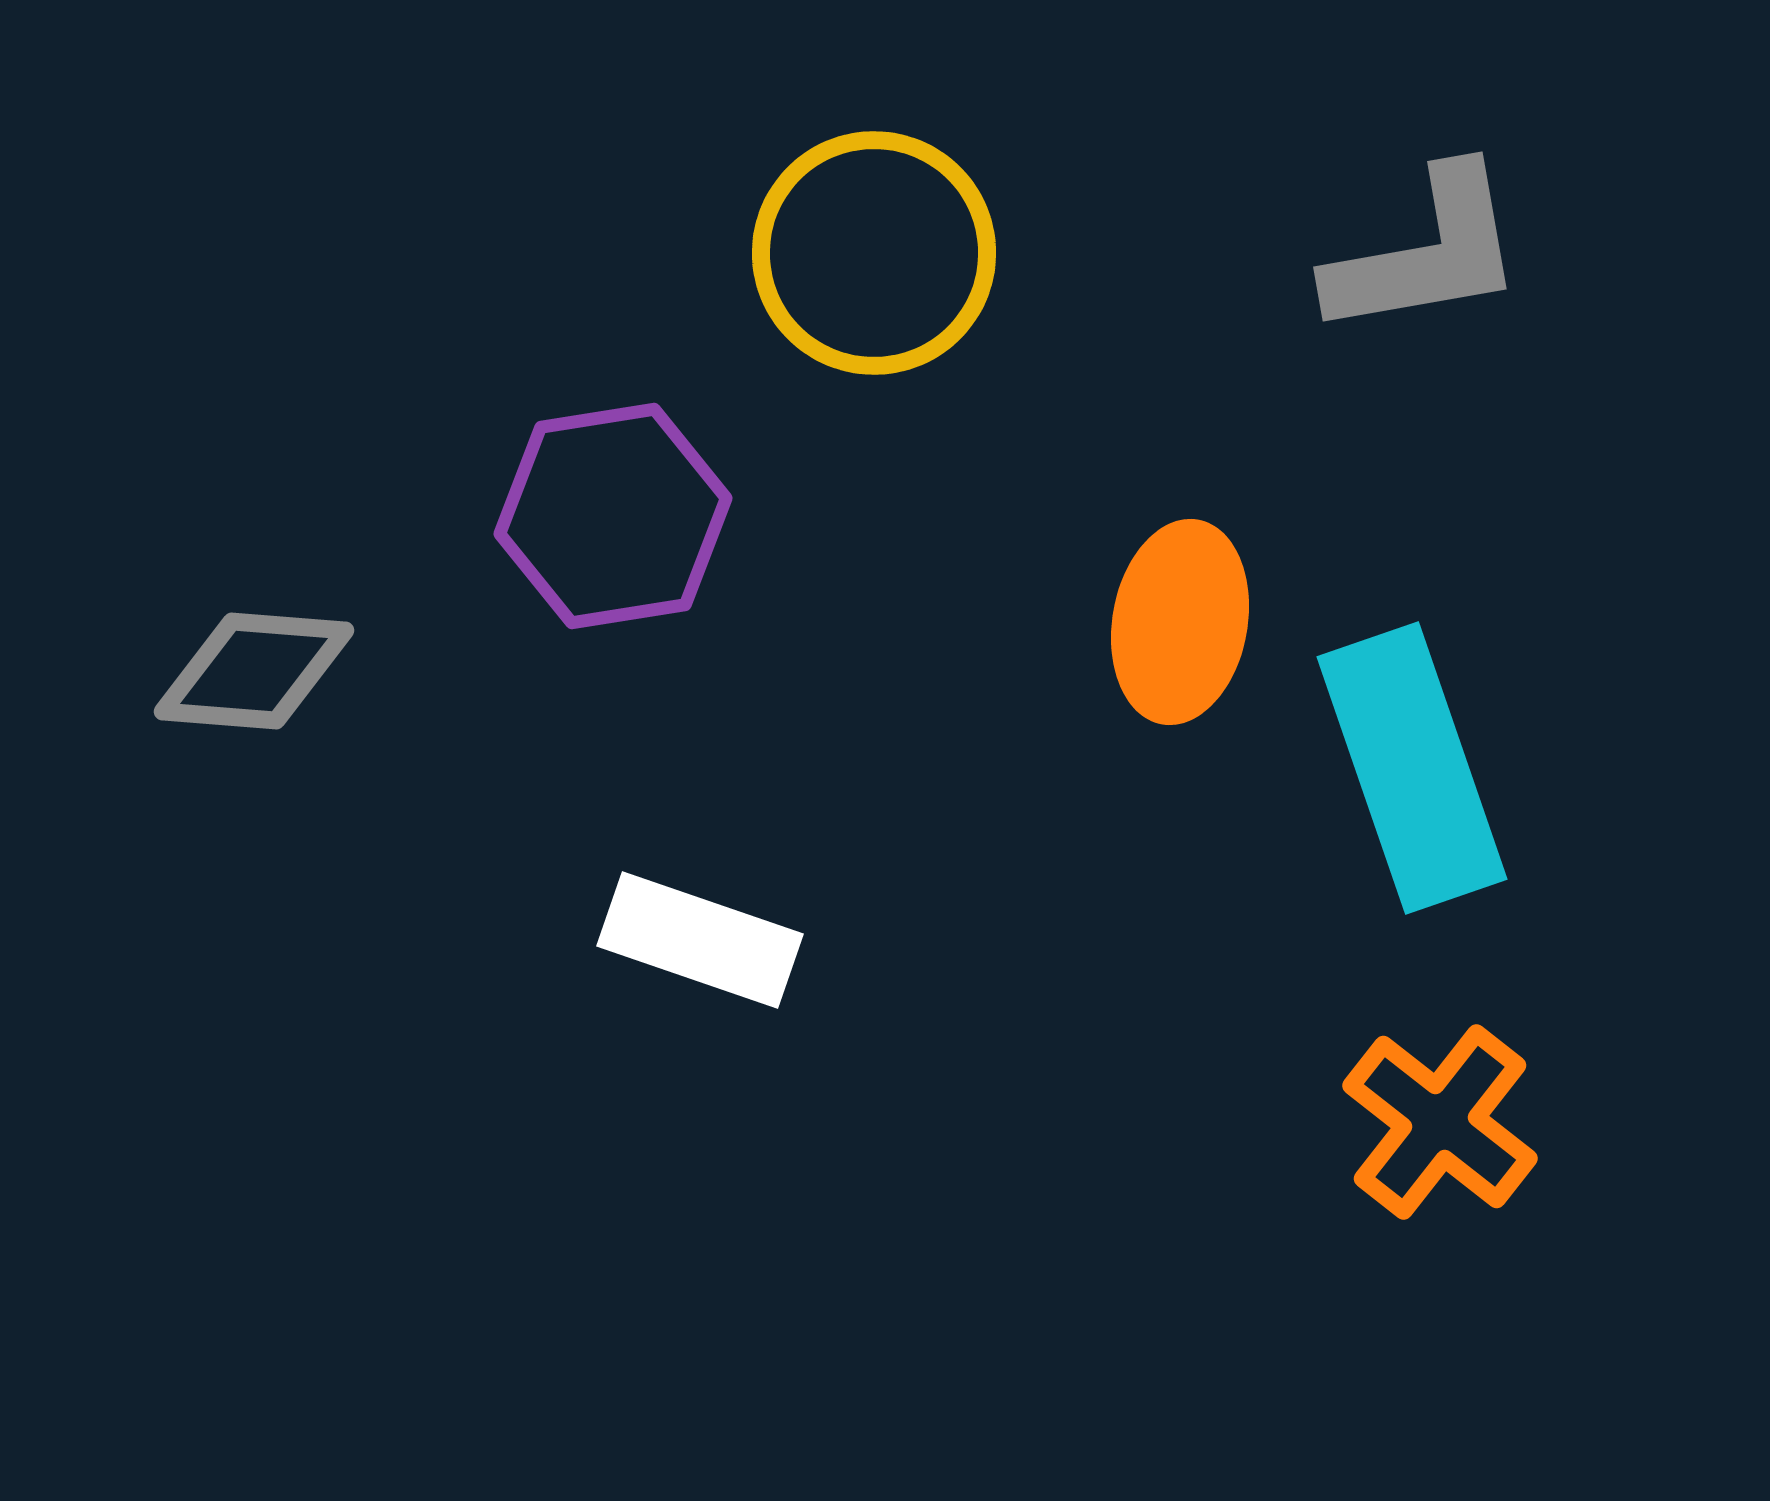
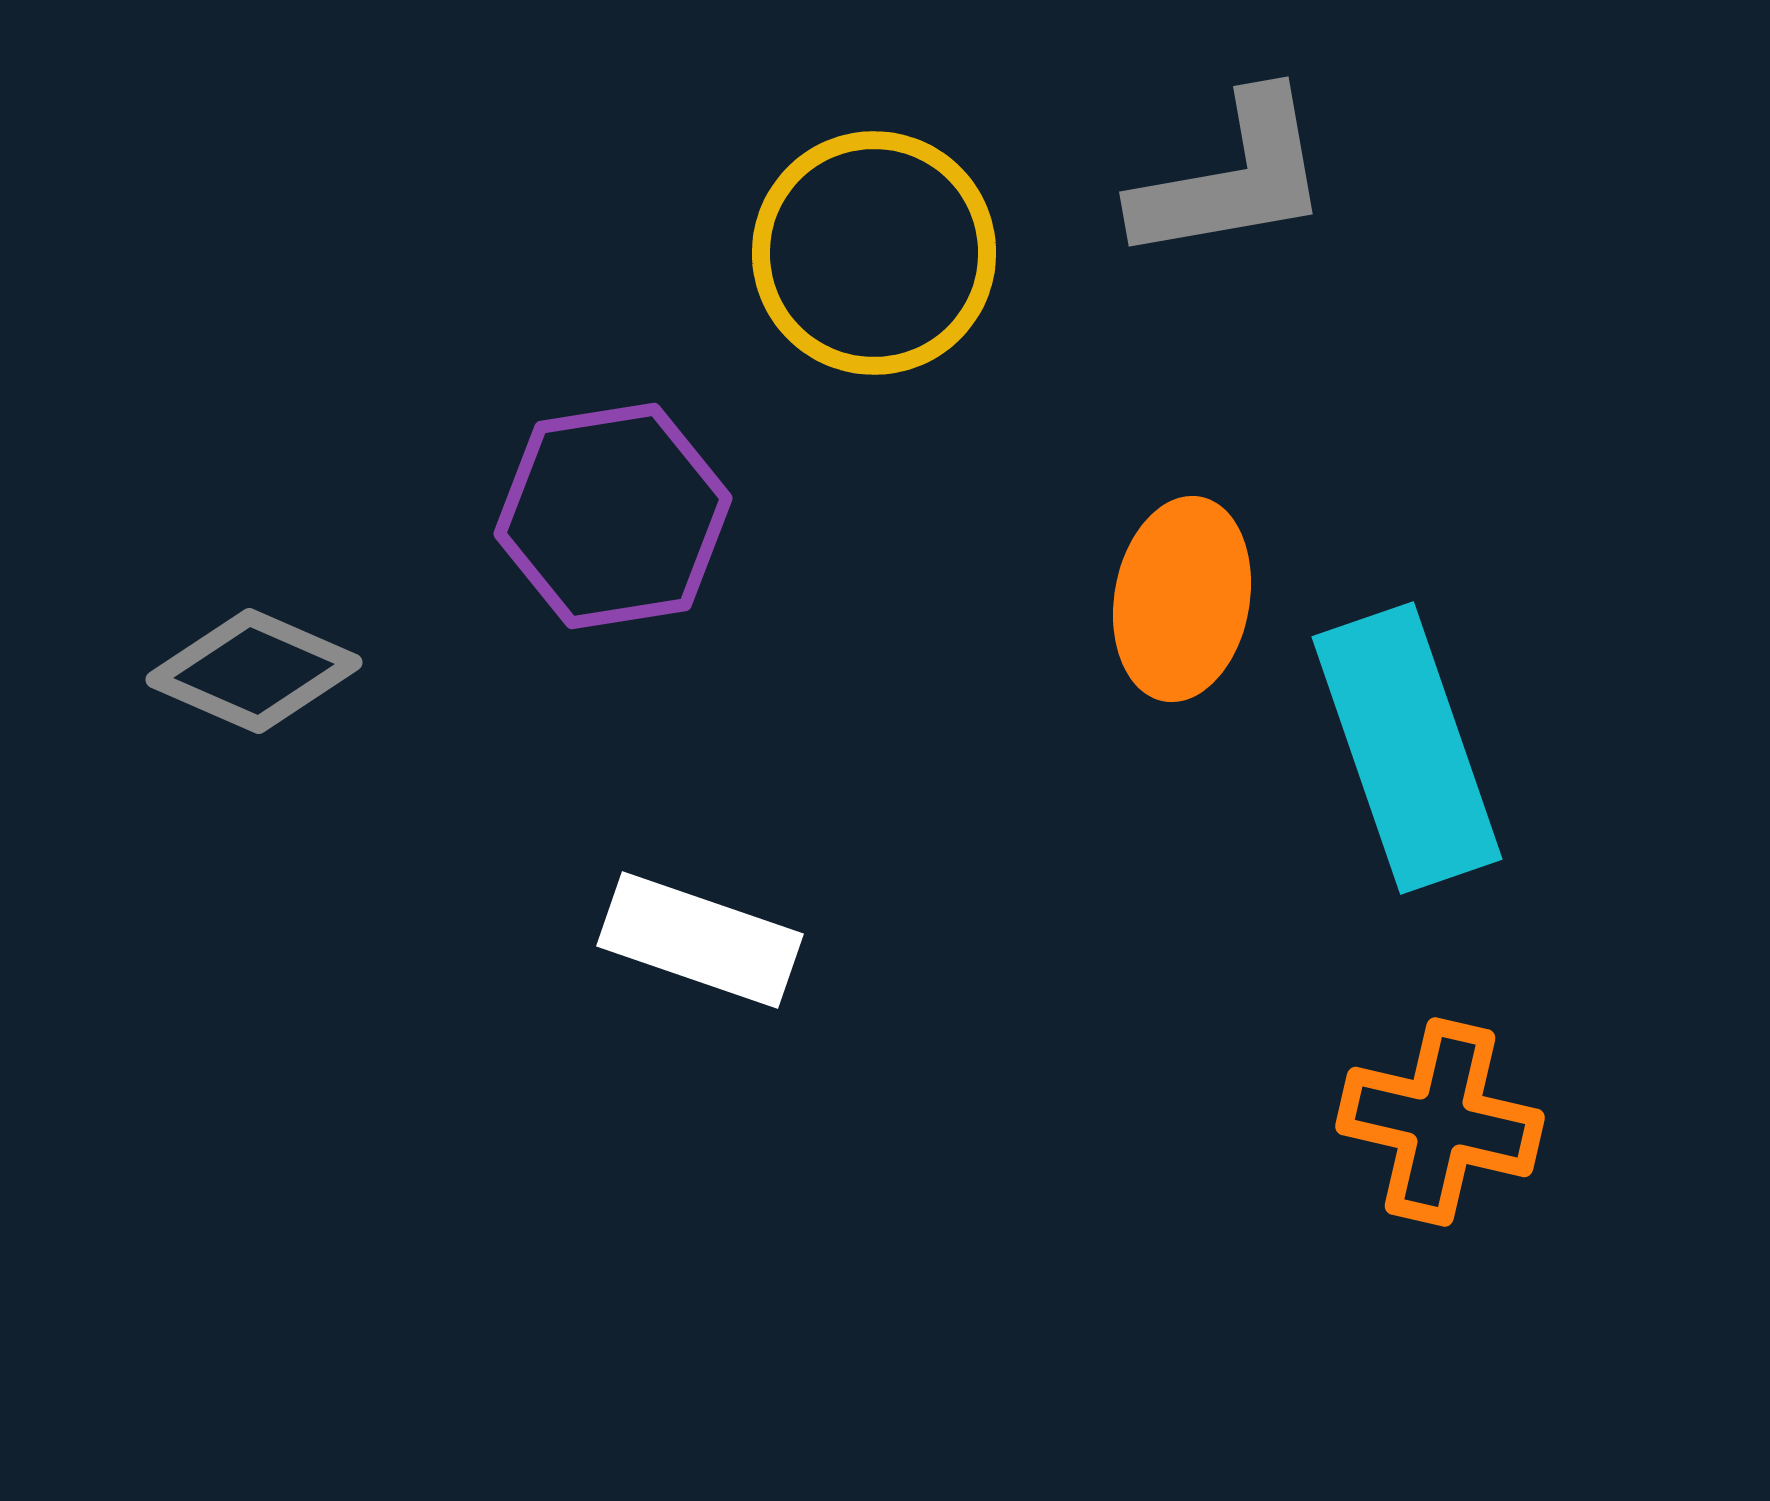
gray L-shape: moved 194 px left, 75 px up
orange ellipse: moved 2 px right, 23 px up
gray diamond: rotated 19 degrees clockwise
cyan rectangle: moved 5 px left, 20 px up
orange cross: rotated 25 degrees counterclockwise
